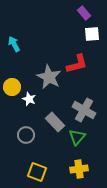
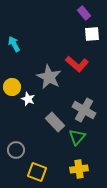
red L-shape: rotated 55 degrees clockwise
white star: moved 1 px left
gray circle: moved 10 px left, 15 px down
